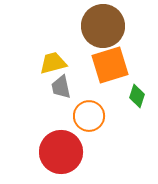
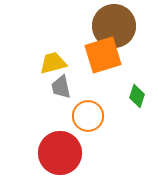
brown circle: moved 11 px right
orange square: moved 7 px left, 10 px up
orange circle: moved 1 px left
red circle: moved 1 px left, 1 px down
